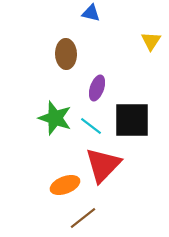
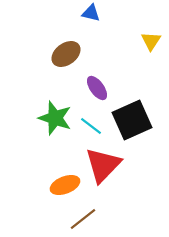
brown ellipse: rotated 56 degrees clockwise
purple ellipse: rotated 55 degrees counterclockwise
black square: rotated 24 degrees counterclockwise
brown line: moved 1 px down
